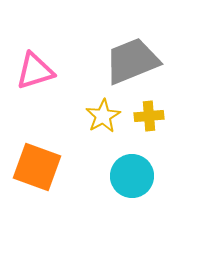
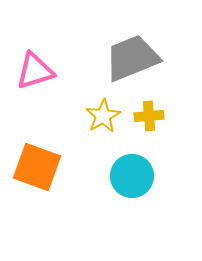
gray trapezoid: moved 3 px up
